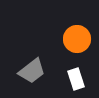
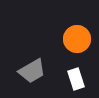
gray trapezoid: rotated 8 degrees clockwise
